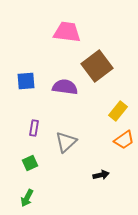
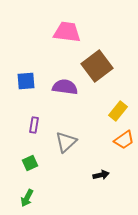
purple rectangle: moved 3 px up
